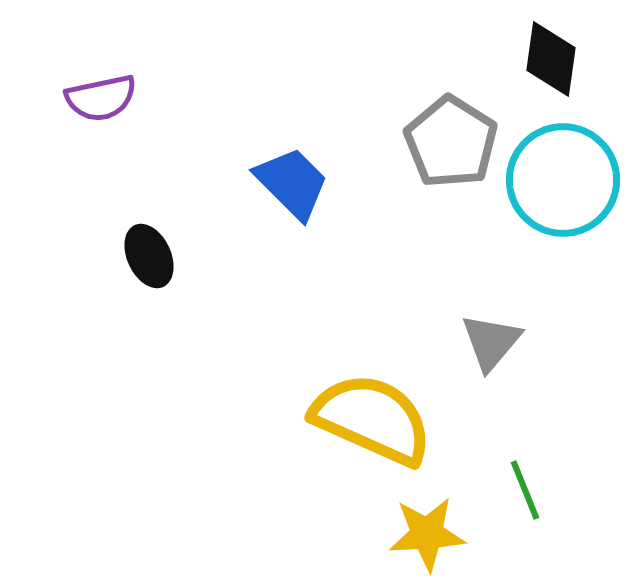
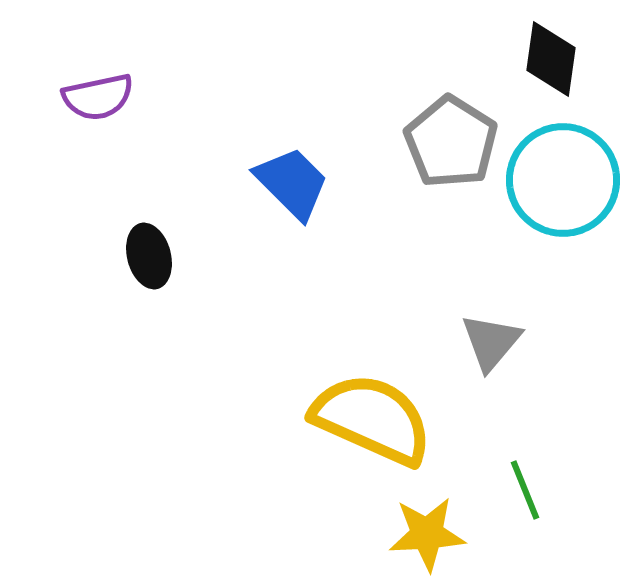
purple semicircle: moved 3 px left, 1 px up
black ellipse: rotated 10 degrees clockwise
